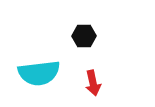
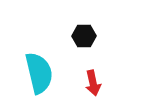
cyan semicircle: rotated 96 degrees counterclockwise
